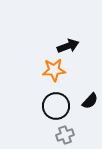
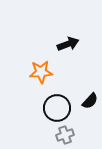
black arrow: moved 2 px up
orange star: moved 13 px left, 2 px down
black circle: moved 1 px right, 2 px down
